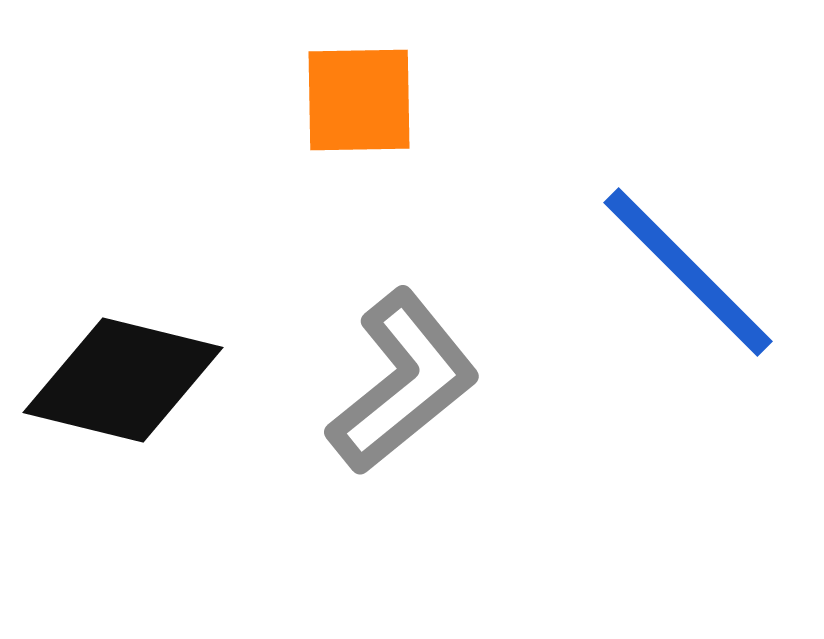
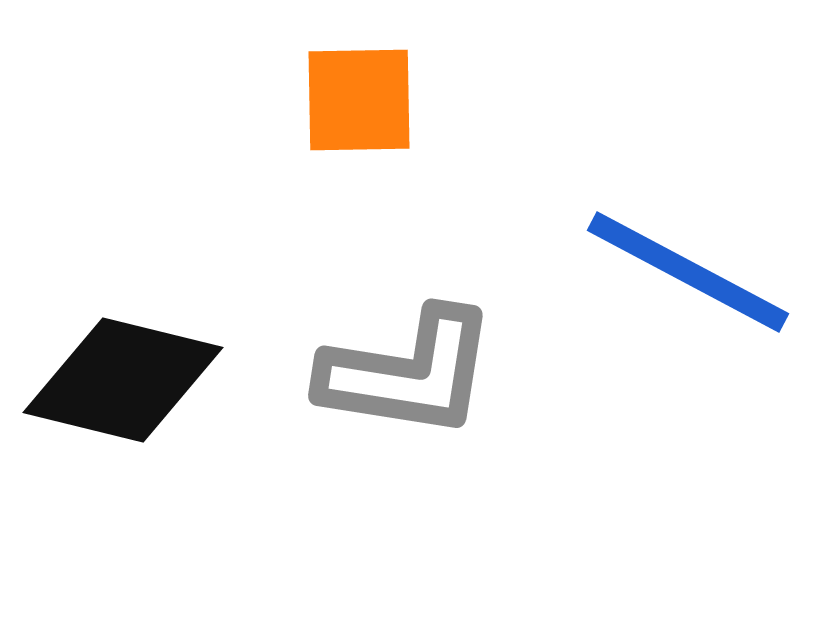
blue line: rotated 17 degrees counterclockwise
gray L-shape: moved 5 px right, 9 px up; rotated 48 degrees clockwise
